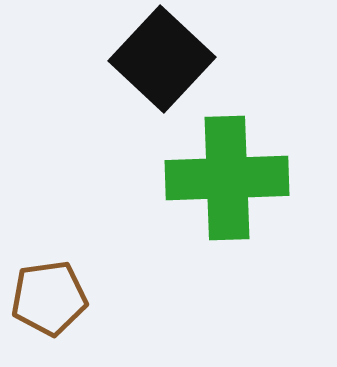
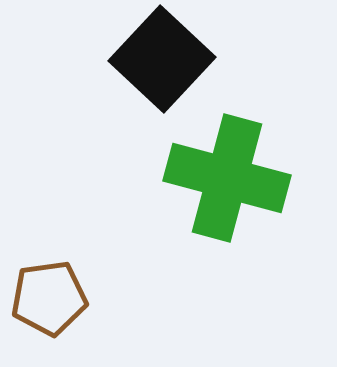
green cross: rotated 17 degrees clockwise
